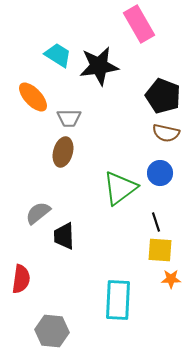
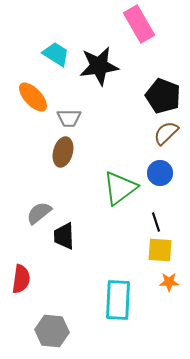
cyan trapezoid: moved 2 px left, 1 px up
brown semicircle: rotated 124 degrees clockwise
gray semicircle: moved 1 px right
orange star: moved 2 px left, 3 px down
